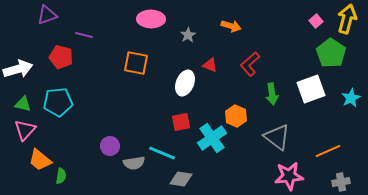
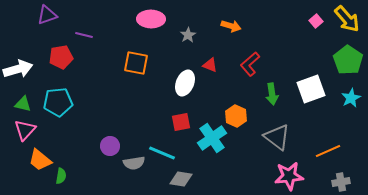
yellow arrow: rotated 124 degrees clockwise
green pentagon: moved 17 px right, 7 px down
red pentagon: rotated 25 degrees counterclockwise
